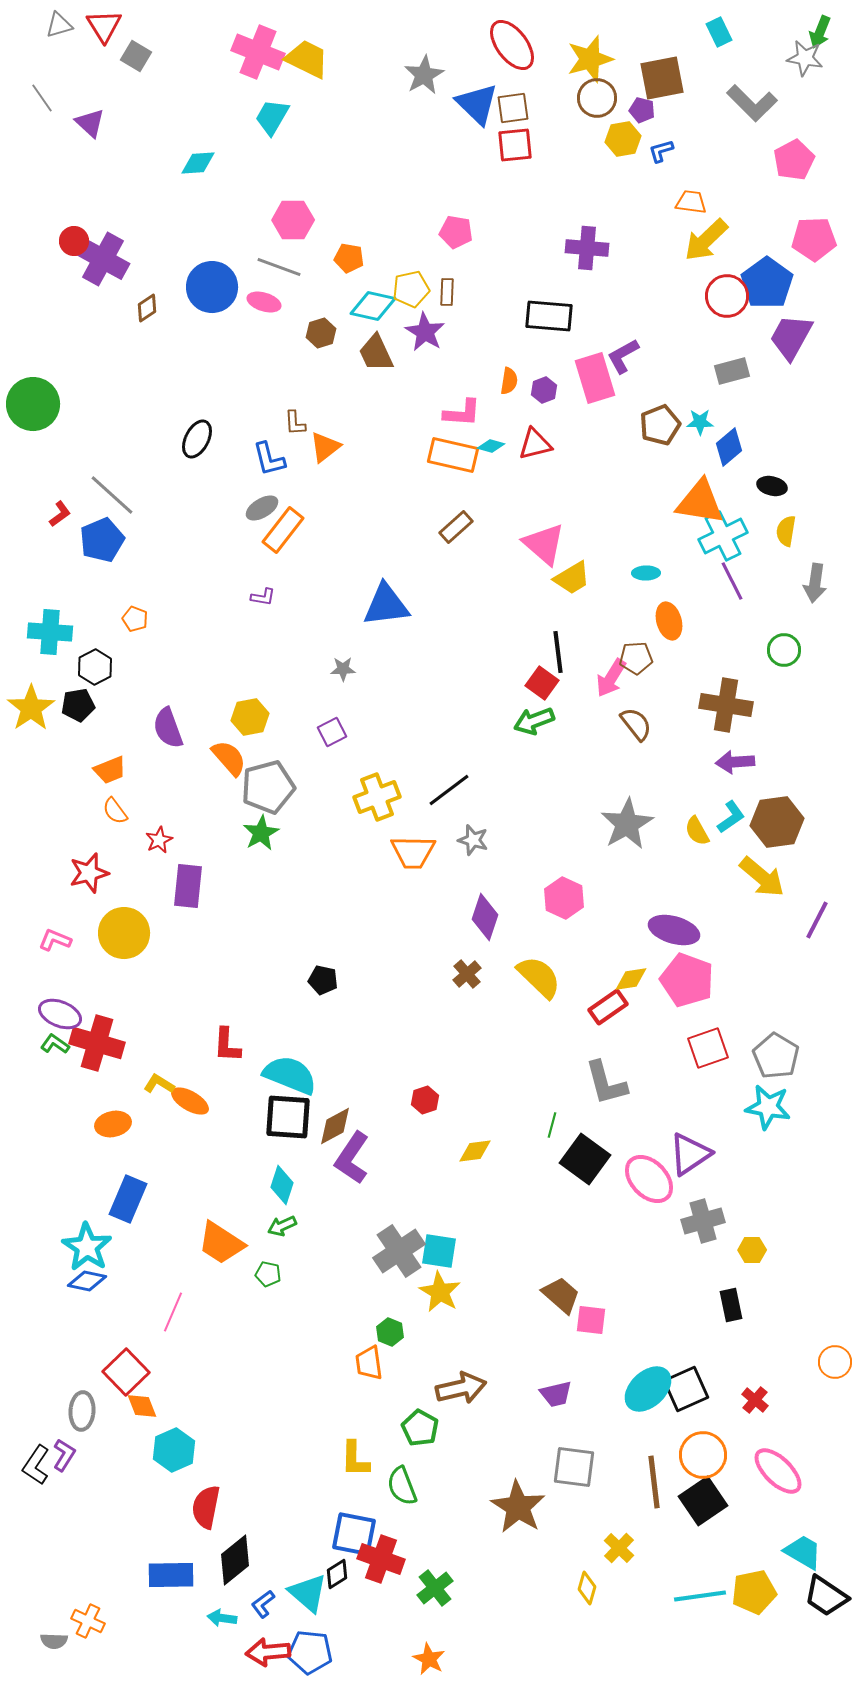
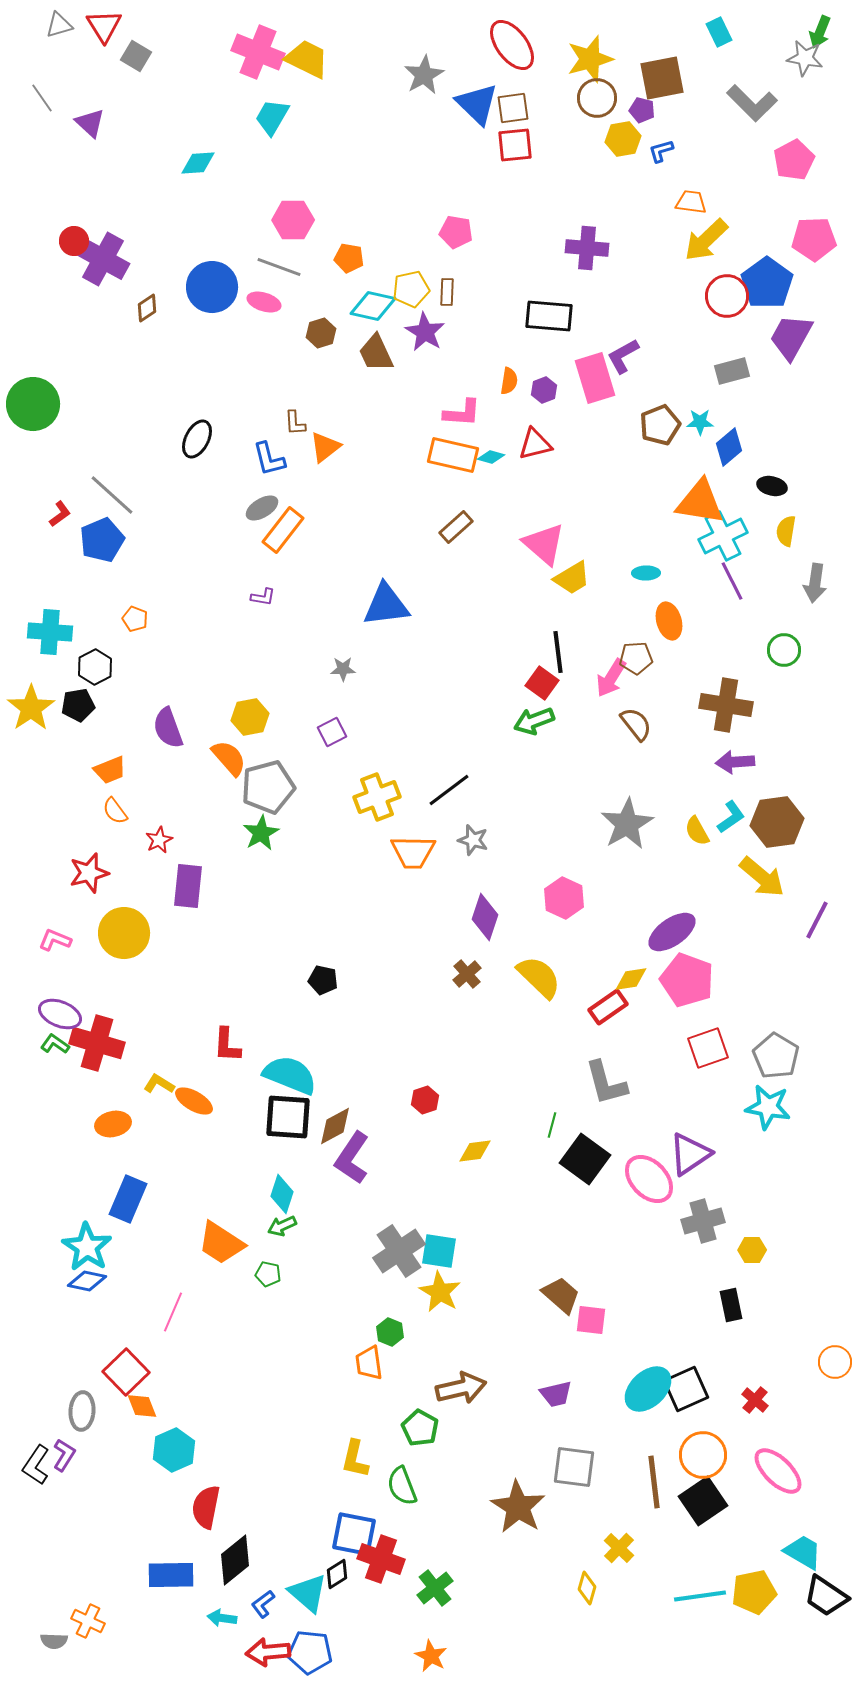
cyan diamond at (491, 446): moved 11 px down
purple ellipse at (674, 930): moved 2 px left, 2 px down; rotated 51 degrees counterclockwise
orange ellipse at (190, 1101): moved 4 px right
cyan diamond at (282, 1185): moved 9 px down
yellow L-shape at (355, 1459): rotated 12 degrees clockwise
orange star at (429, 1659): moved 2 px right, 3 px up
